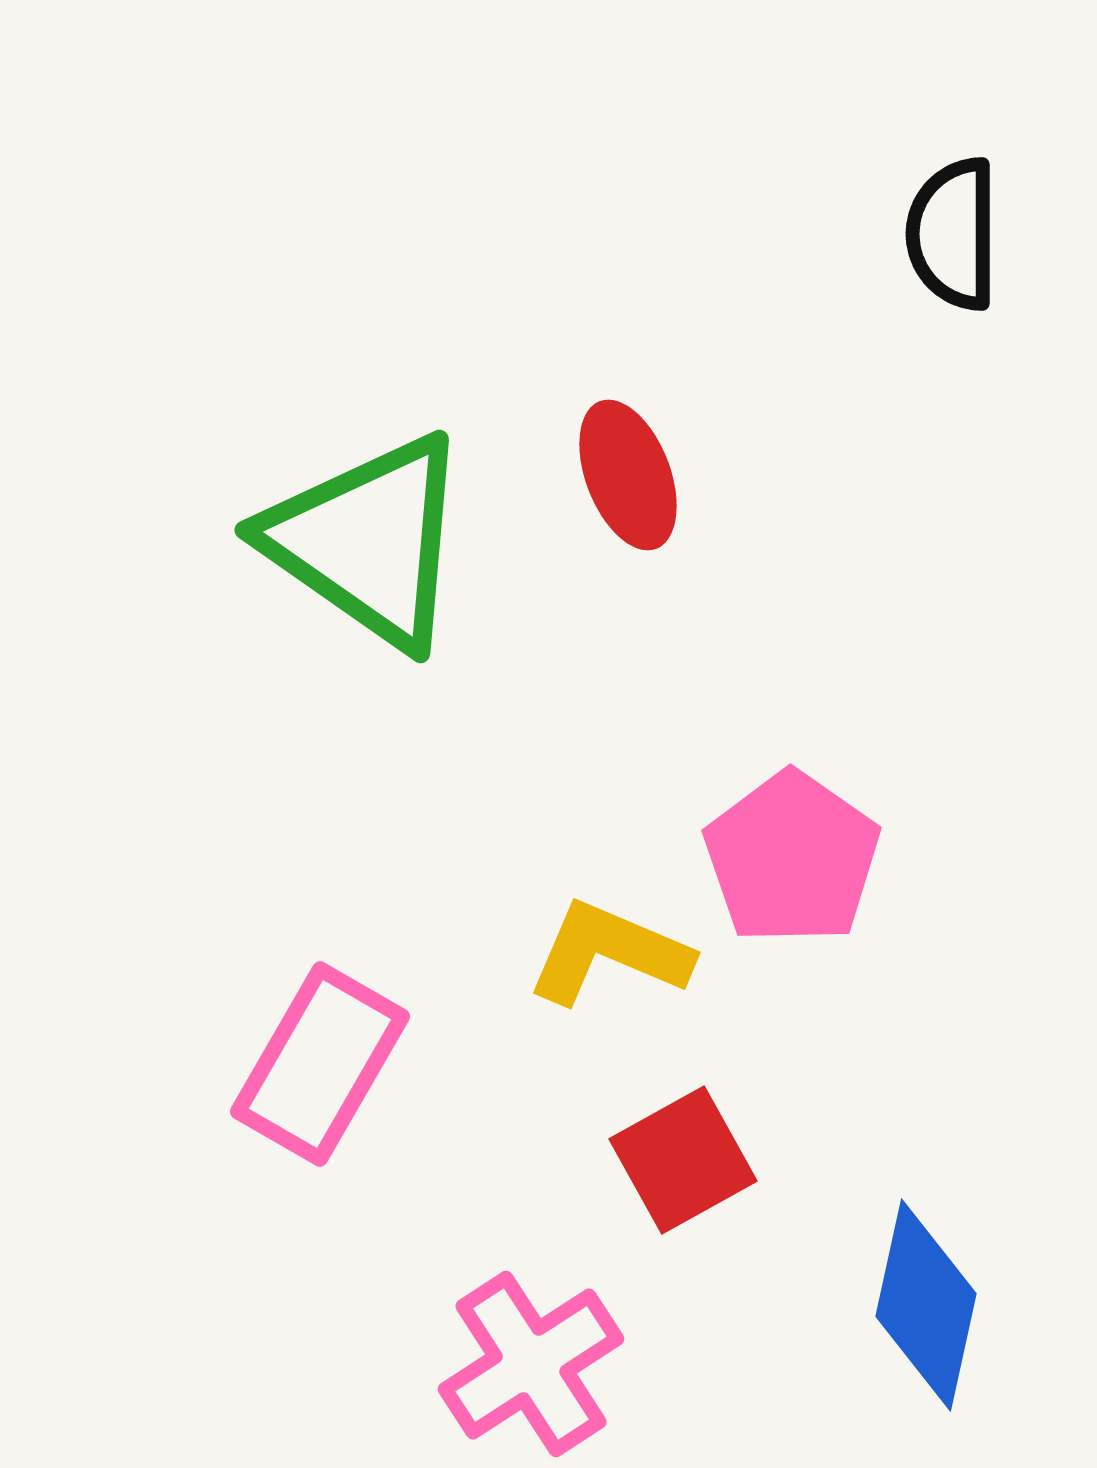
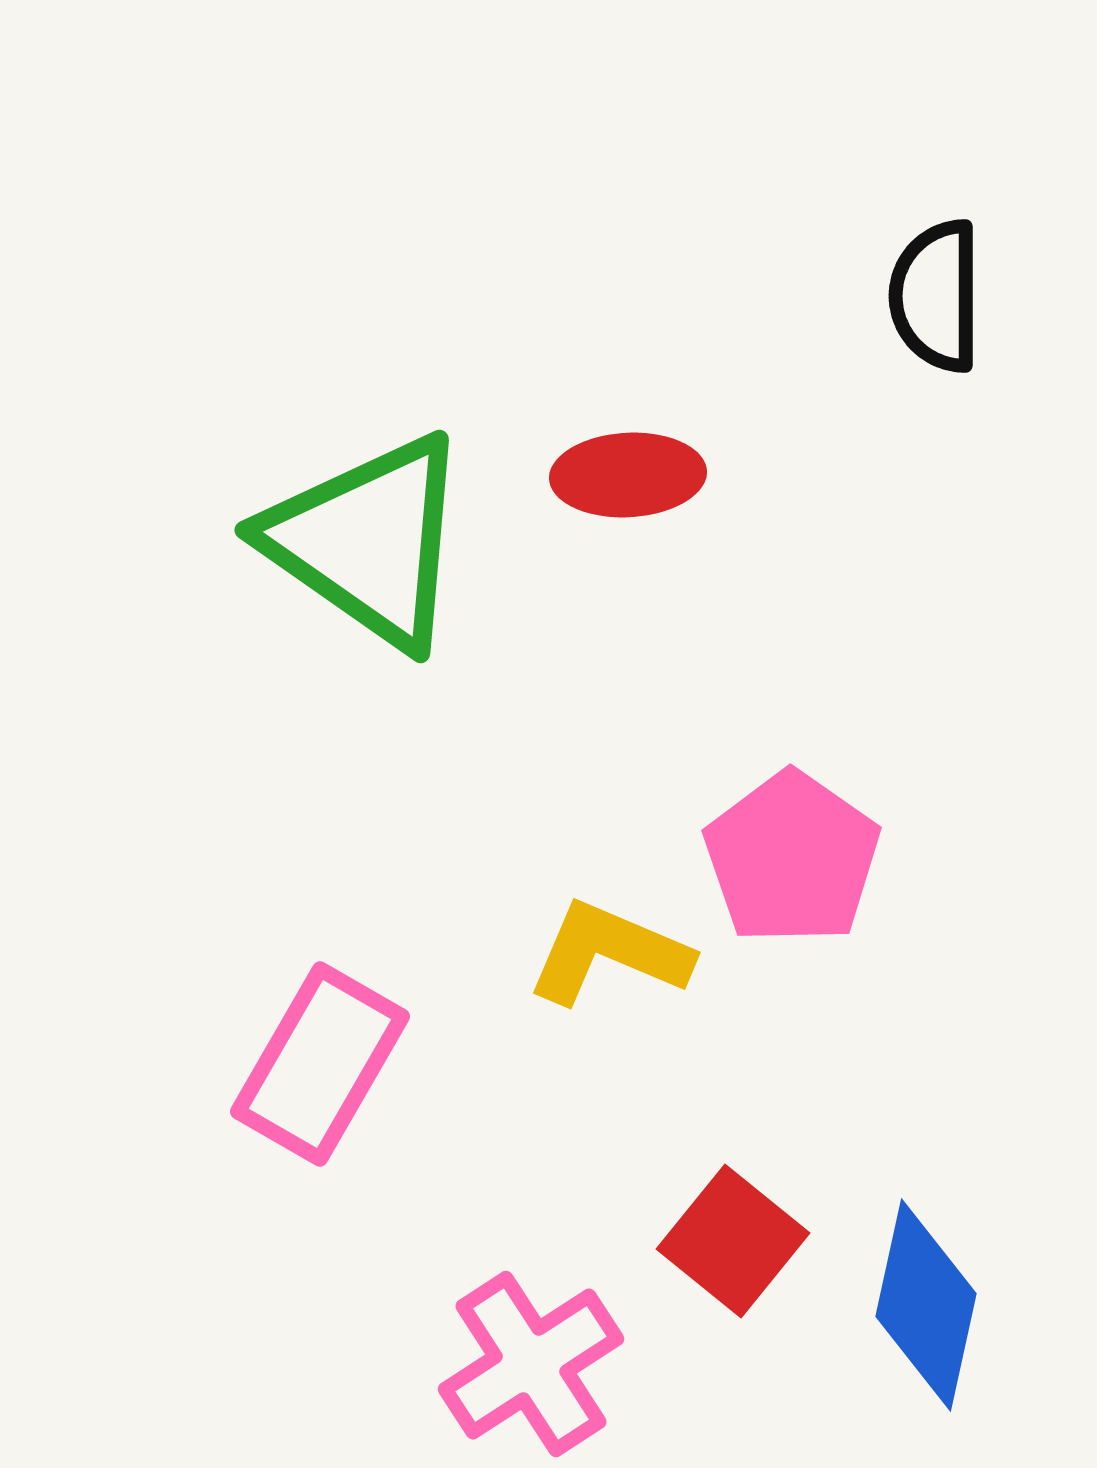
black semicircle: moved 17 px left, 62 px down
red ellipse: rotated 72 degrees counterclockwise
red square: moved 50 px right, 81 px down; rotated 22 degrees counterclockwise
